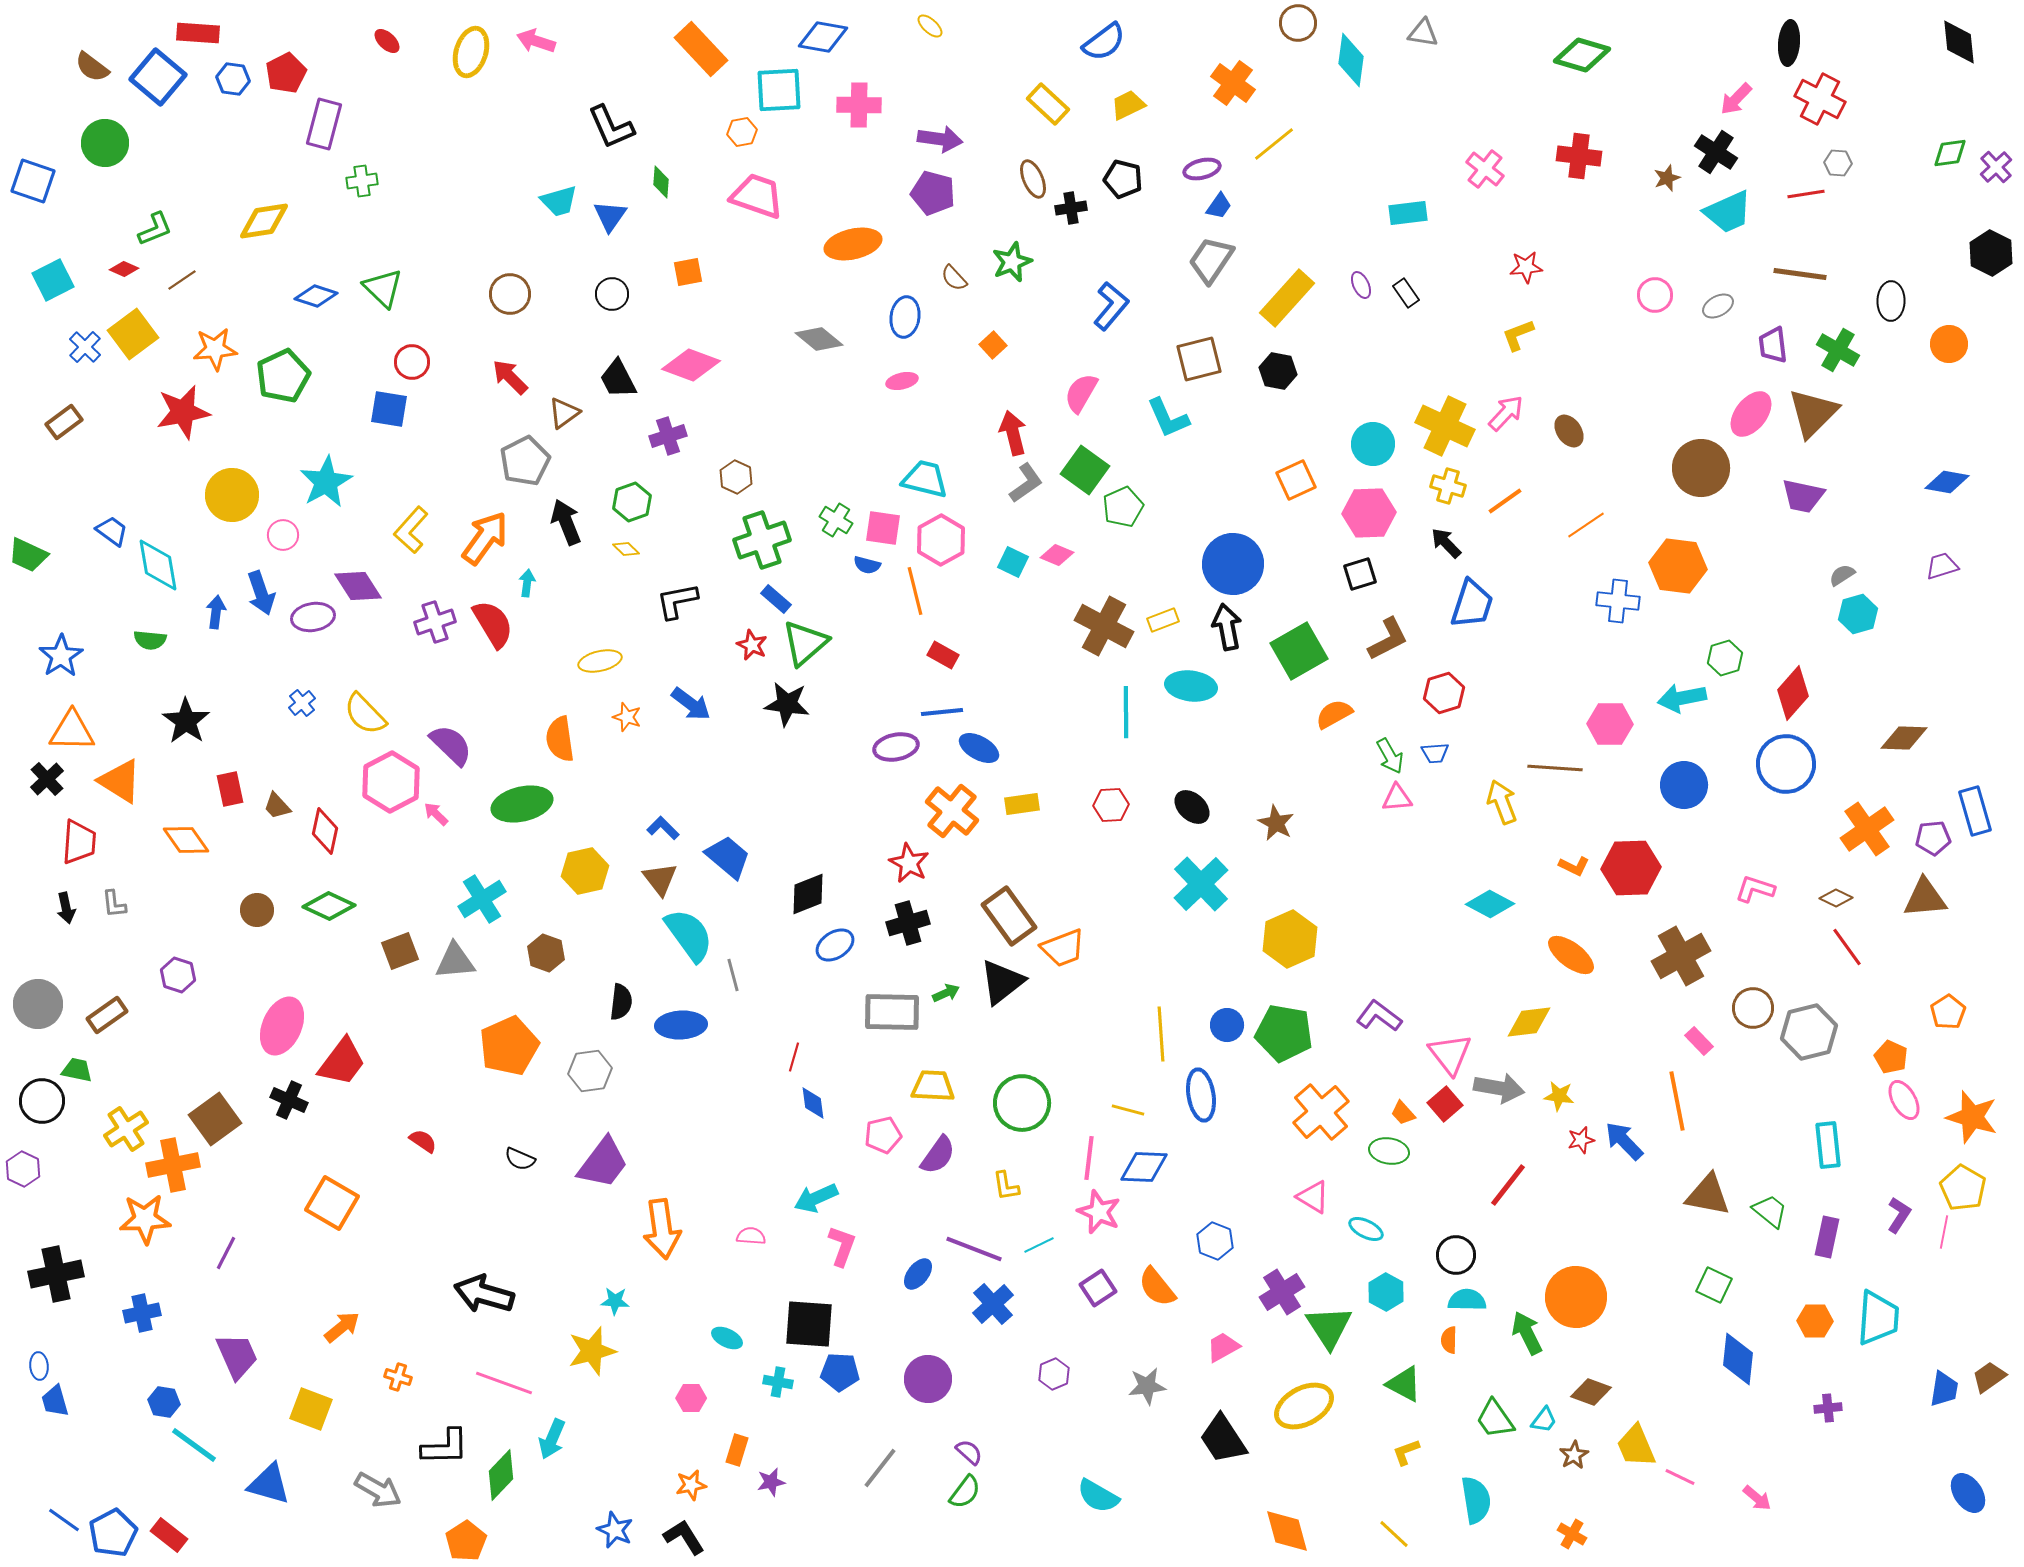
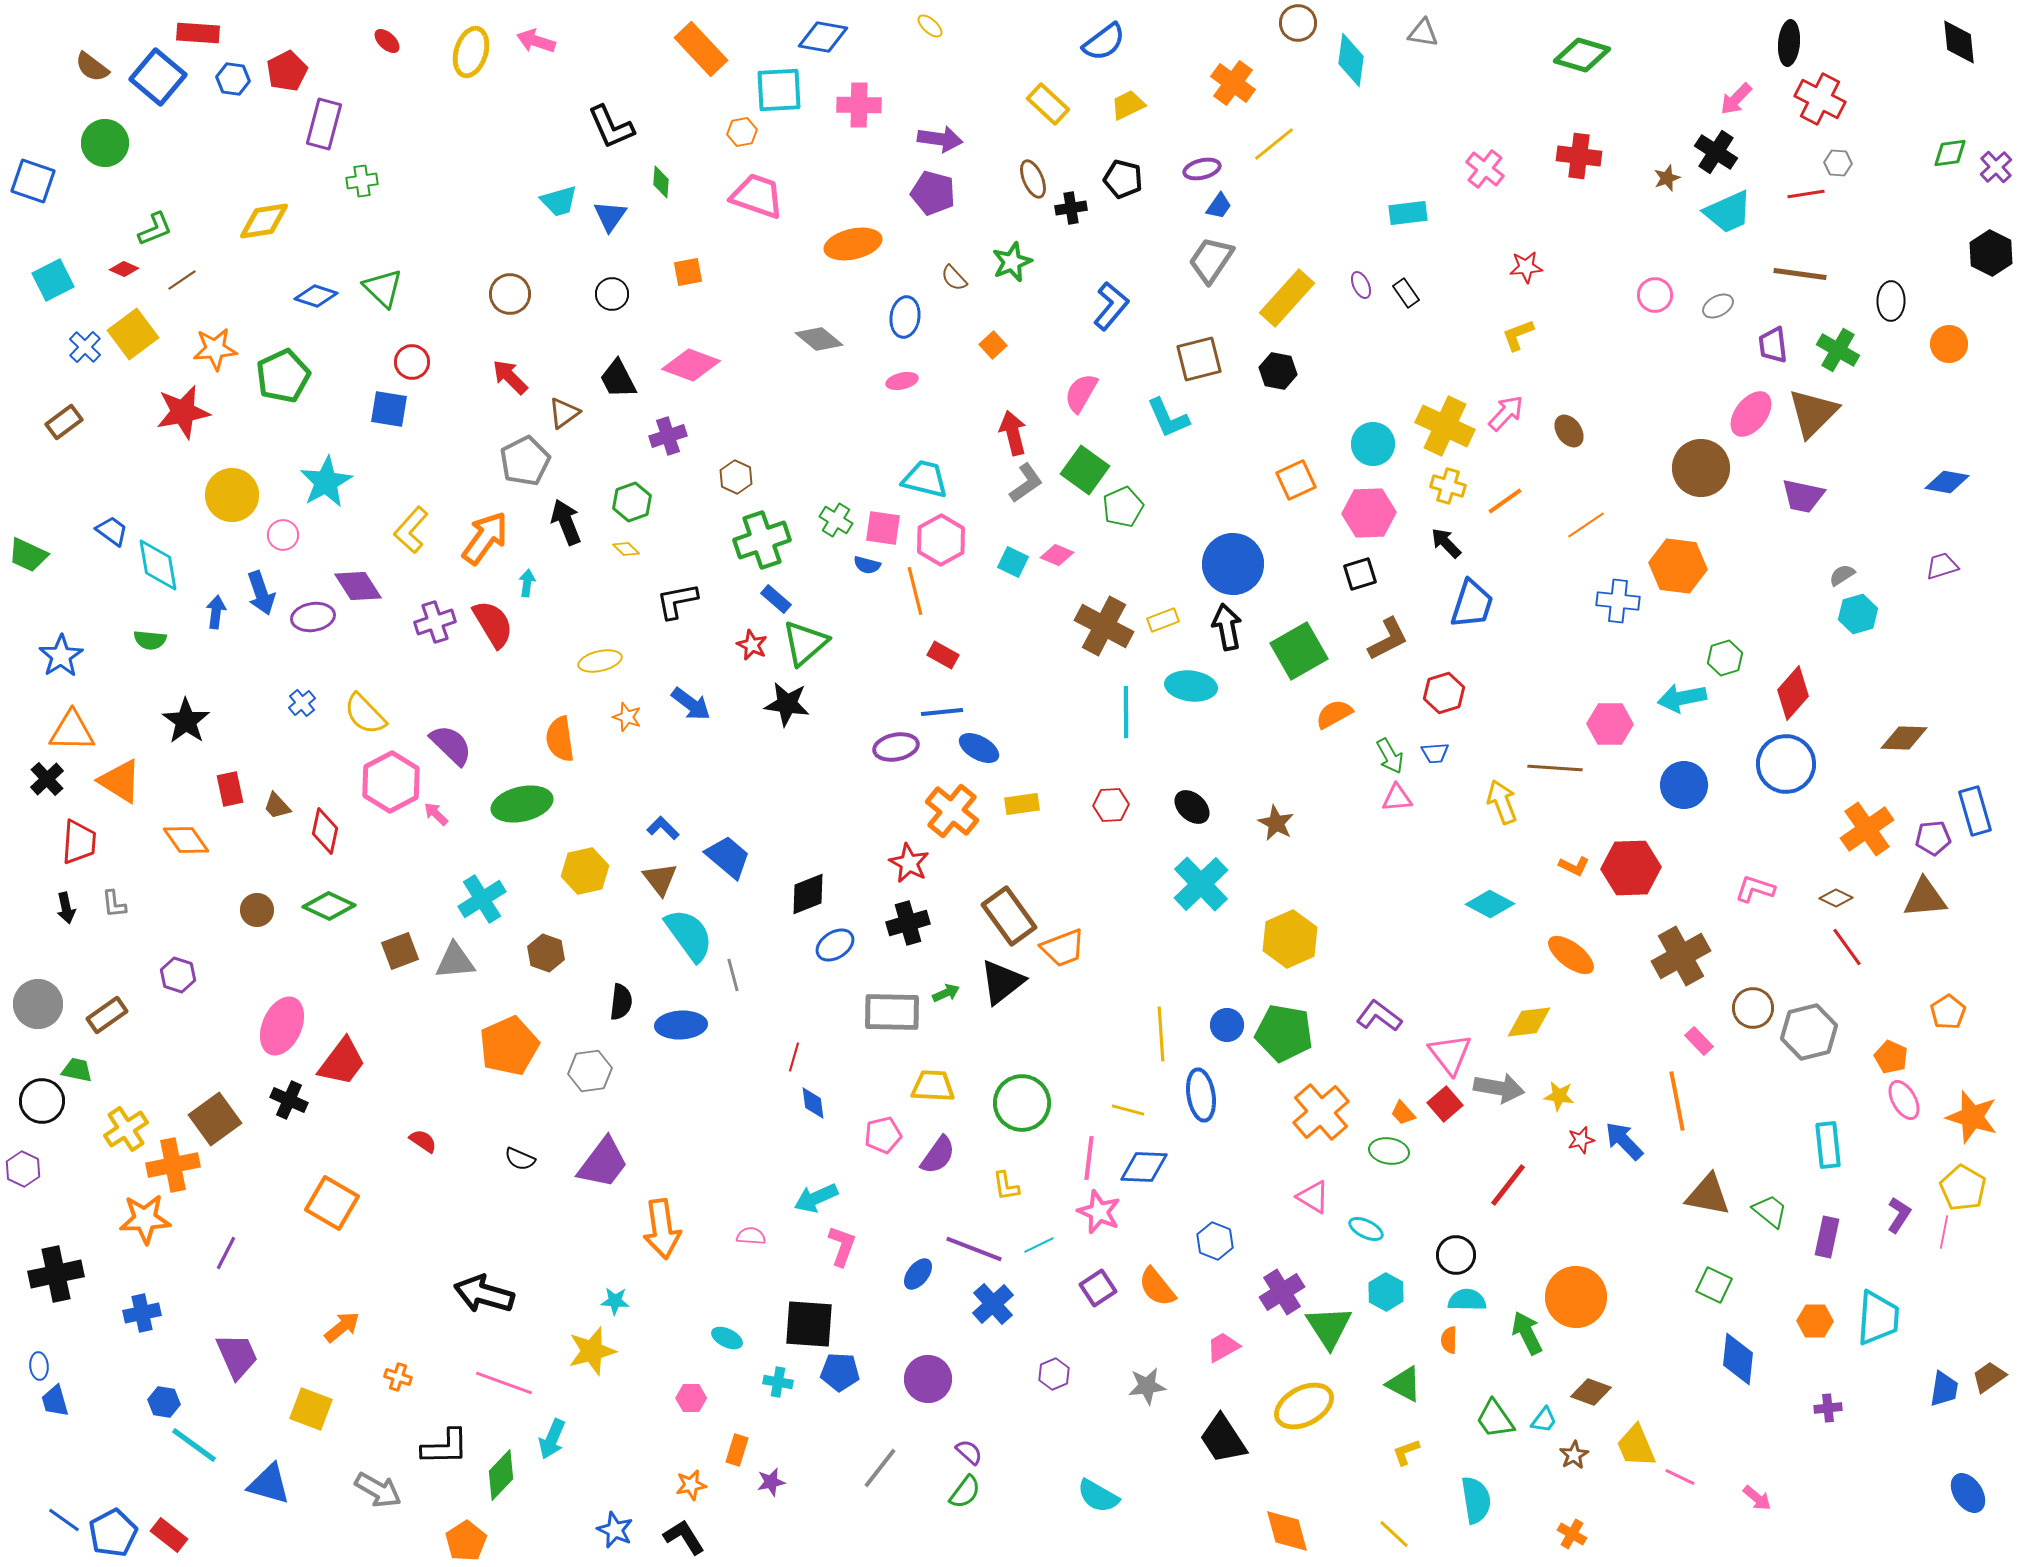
red pentagon at (286, 73): moved 1 px right, 2 px up
